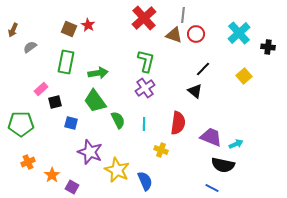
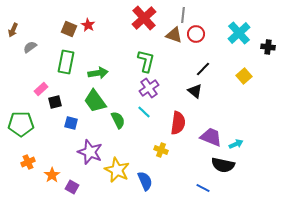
purple cross: moved 4 px right
cyan line: moved 12 px up; rotated 48 degrees counterclockwise
blue line: moved 9 px left
